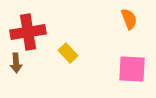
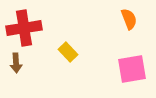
red cross: moved 4 px left, 4 px up
yellow rectangle: moved 1 px up
pink square: rotated 12 degrees counterclockwise
